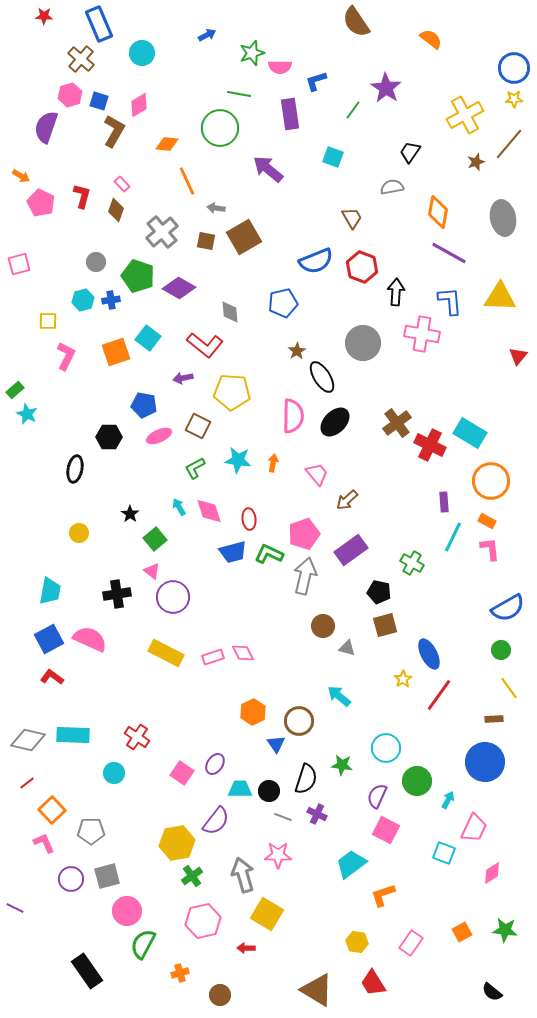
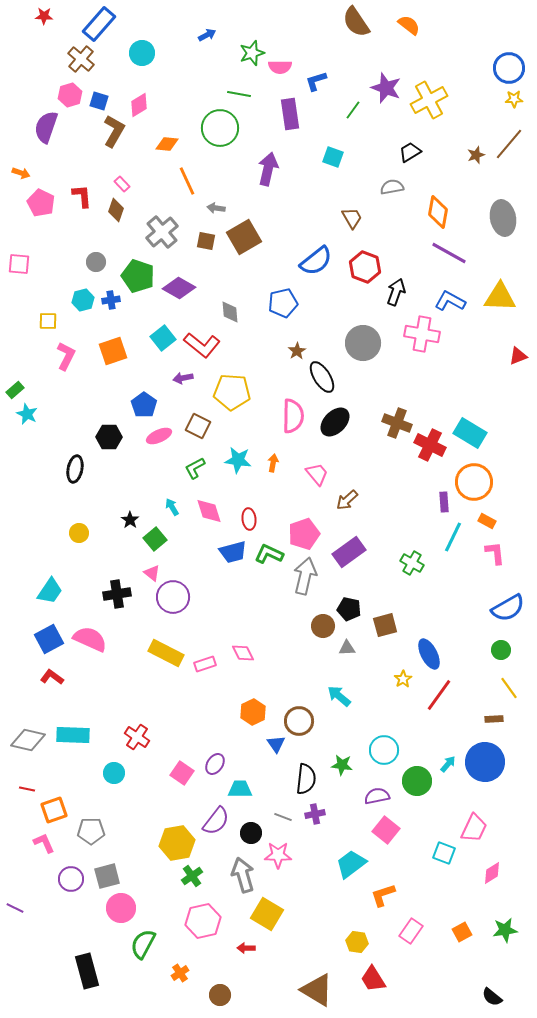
blue rectangle at (99, 24): rotated 64 degrees clockwise
orange semicircle at (431, 39): moved 22 px left, 14 px up
blue circle at (514, 68): moved 5 px left
purple star at (386, 88): rotated 12 degrees counterclockwise
yellow cross at (465, 115): moved 36 px left, 15 px up
black trapezoid at (410, 152): rotated 25 degrees clockwise
brown star at (476, 162): moved 7 px up
purple arrow at (268, 169): rotated 64 degrees clockwise
orange arrow at (21, 176): moved 3 px up; rotated 12 degrees counterclockwise
red L-shape at (82, 196): rotated 20 degrees counterclockwise
blue semicircle at (316, 261): rotated 16 degrees counterclockwise
pink square at (19, 264): rotated 20 degrees clockwise
red hexagon at (362, 267): moved 3 px right
black arrow at (396, 292): rotated 16 degrees clockwise
blue L-shape at (450, 301): rotated 56 degrees counterclockwise
cyan square at (148, 338): moved 15 px right; rotated 15 degrees clockwise
red L-shape at (205, 345): moved 3 px left
orange square at (116, 352): moved 3 px left, 1 px up
red triangle at (518, 356): rotated 30 degrees clockwise
blue pentagon at (144, 405): rotated 25 degrees clockwise
brown cross at (397, 423): rotated 32 degrees counterclockwise
orange circle at (491, 481): moved 17 px left, 1 px down
cyan arrow at (179, 507): moved 7 px left
black star at (130, 514): moved 6 px down
pink L-shape at (490, 549): moved 5 px right, 4 px down
purple rectangle at (351, 550): moved 2 px left, 2 px down
pink triangle at (152, 571): moved 2 px down
cyan trapezoid at (50, 591): rotated 24 degrees clockwise
black pentagon at (379, 592): moved 30 px left, 17 px down
gray triangle at (347, 648): rotated 18 degrees counterclockwise
pink rectangle at (213, 657): moved 8 px left, 7 px down
cyan circle at (386, 748): moved 2 px left, 2 px down
black semicircle at (306, 779): rotated 12 degrees counterclockwise
red line at (27, 783): moved 6 px down; rotated 49 degrees clockwise
black circle at (269, 791): moved 18 px left, 42 px down
purple semicircle at (377, 796): rotated 55 degrees clockwise
cyan arrow at (448, 800): moved 36 px up; rotated 12 degrees clockwise
orange square at (52, 810): moved 2 px right; rotated 24 degrees clockwise
purple cross at (317, 814): moved 2 px left; rotated 36 degrees counterclockwise
pink square at (386, 830): rotated 12 degrees clockwise
pink circle at (127, 911): moved 6 px left, 3 px up
green star at (505, 930): rotated 15 degrees counterclockwise
pink rectangle at (411, 943): moved 12 px up
black rectangle at (87, 971): rotated 20 degrees clockwise
orange cross at (180, 973): rotated 18 degrees counterclockwise
red trapezoid at (373, 983): moved 4 px up
black semicircle at (492, 992): moved 5 px down
